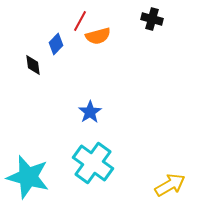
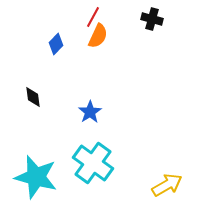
red line: moved 13 px right, 4 px up
orange semicircle: rotated 50 degrees counterclockwise
black diamond: moved 32 px down
cyan star: moved 8 px right
yellow arrow: moved 3 px left
